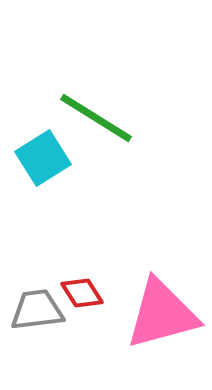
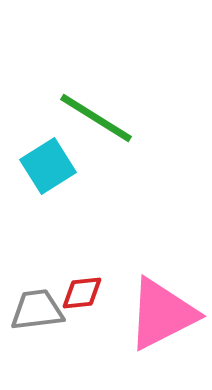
cyan square: moved 5 px right, 8 px down
red diamond: rotated 63 degrees counterclockwise
pink triangle: rotated 12 degrees counterclockwise
